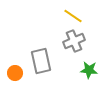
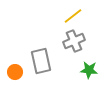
yellow line: rotated 72 degrees counterclockwise
orange circle: moved 1 px up
